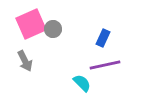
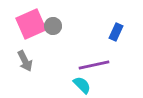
gray circle: moved 3 px up
blue rectangle: moved 13 px right, 6 px up
purple line: moved 11 px left
cyan semicircle: moved 2 px down
